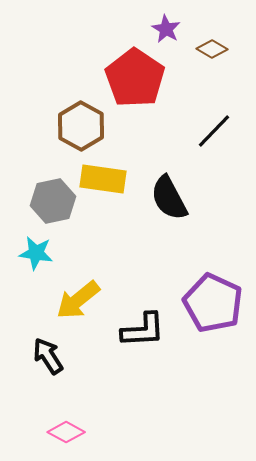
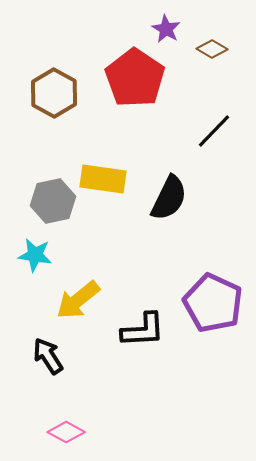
brown hexagon: moved 27 px left, 33 px up
black semicircle: rotated 126 degrees counterclockwise
cyan star: moved 1 px left, 2 px down
